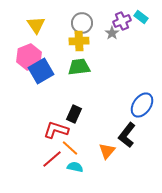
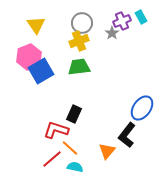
cyan rectangle: rotated 24 degrees clockwise
yellow cross: rotated 18 degrees counterclockwise
blue ellipse: moved 3 px down
